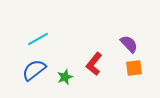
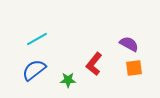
cyan line: moved 1 px left
purple semicircle: rotated 18 degrees counterclockwise
green star: moved 3 px right, 3 px down; rotated 21 degrees clockwise
